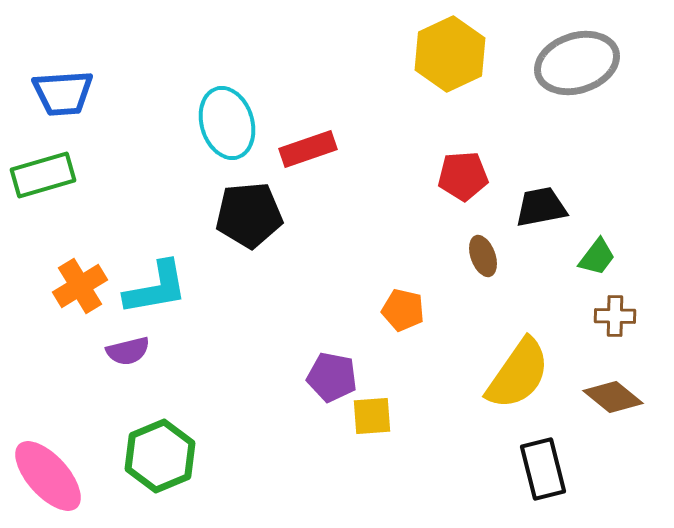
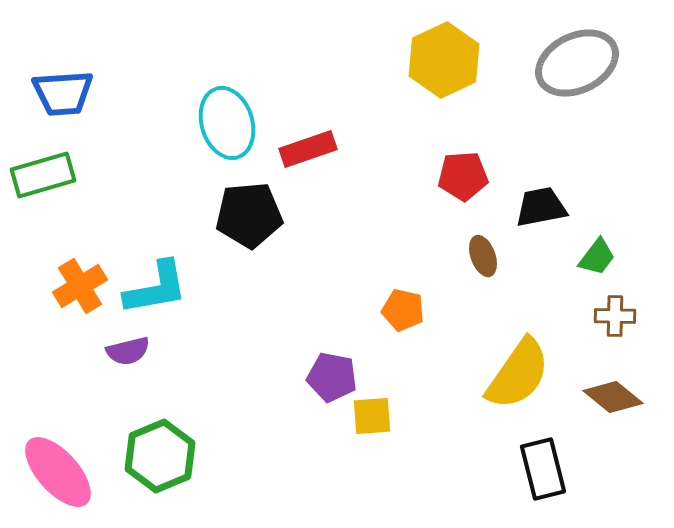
yellow hexagon: moved 6 px left, 6 px down
gray ellipse: rotated 8 degrees counterclockwise
pink ellipse: moved 10 px right, 4 px up
